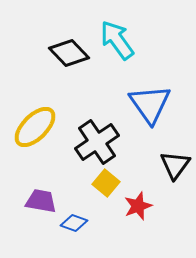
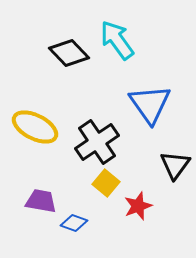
yellow ellipse: rotated 72 degrees clockwise
